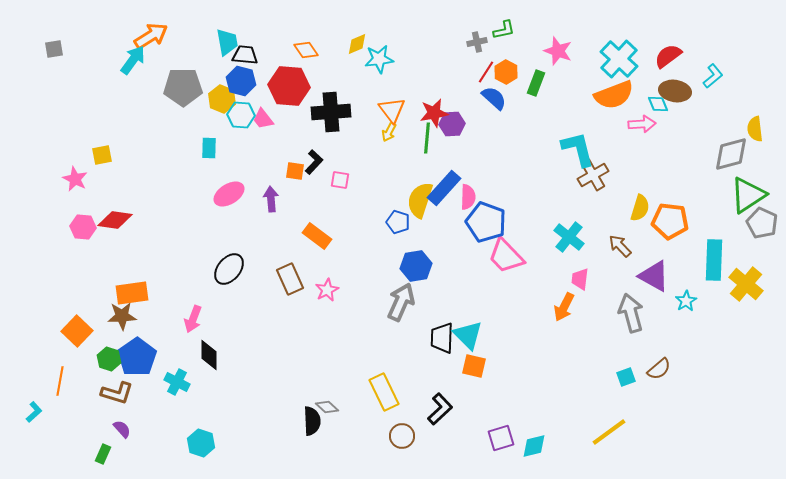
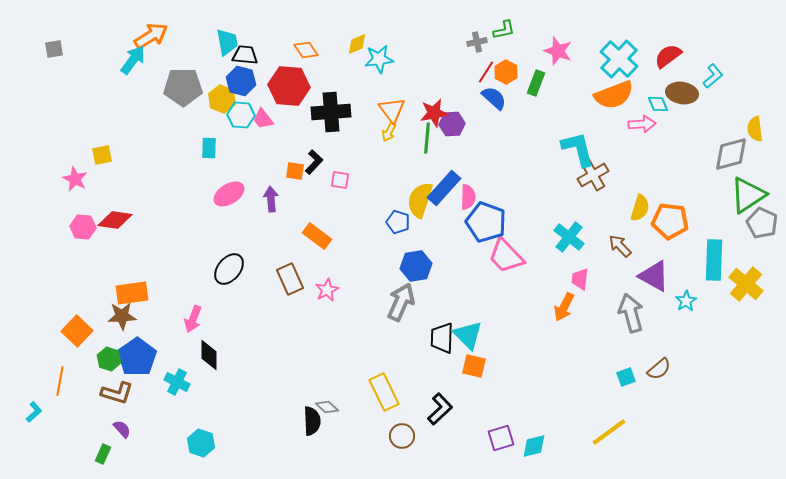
brown ellipse at (675, 91): moved 7 px right, 2 px down
